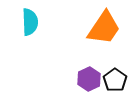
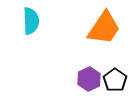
cyan semicircle: moved 1 px right, 1 px up
